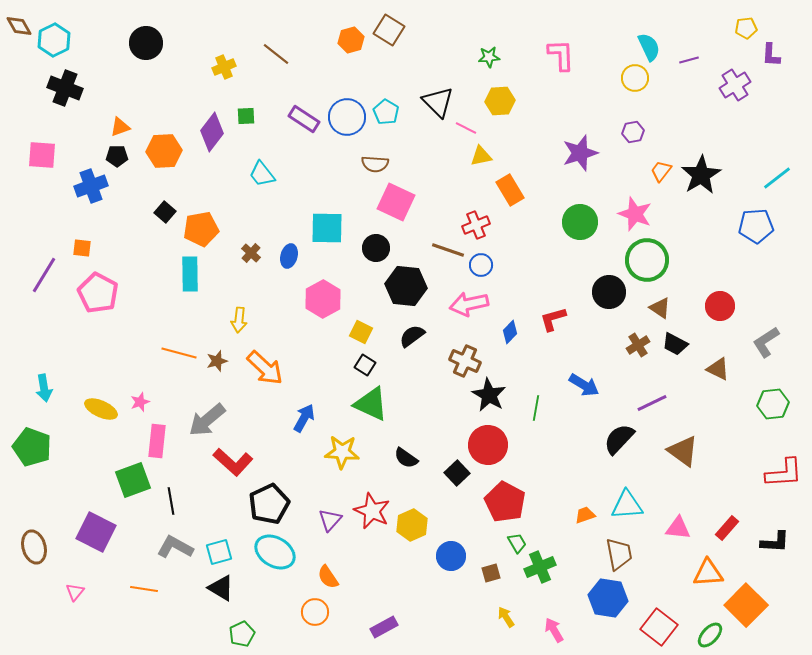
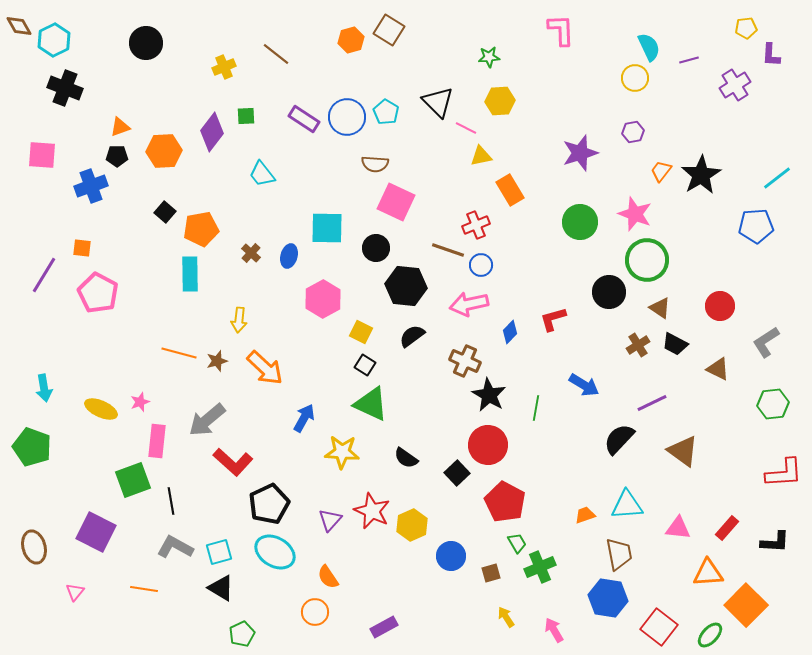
pink L-shape at (561, 55): moved 25 px up
